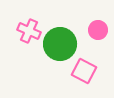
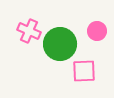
pink circle: moved 1 px left, 1 px down
pink square: rotated 30 degrees counterclockwise
